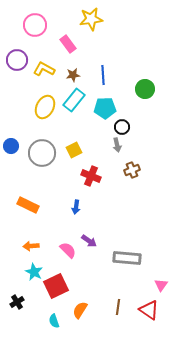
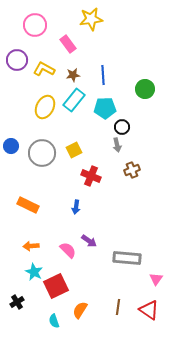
pink triangle: moved 5 px left, 6 px up
